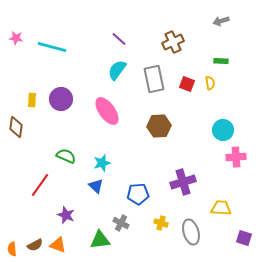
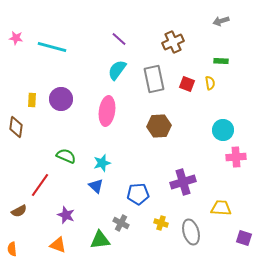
pink ellipse: rotated 44 degrees clockwise
brown semicircle: moved 16 px left, 34 px up
